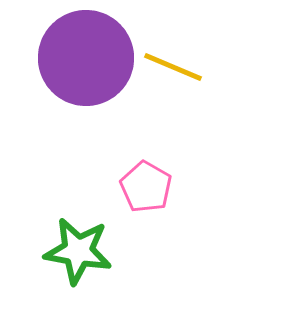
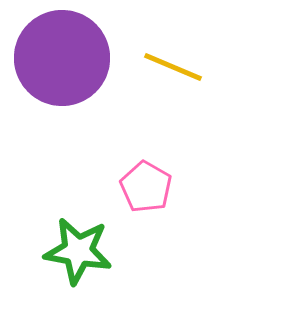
purple circle: moved 24 px left
